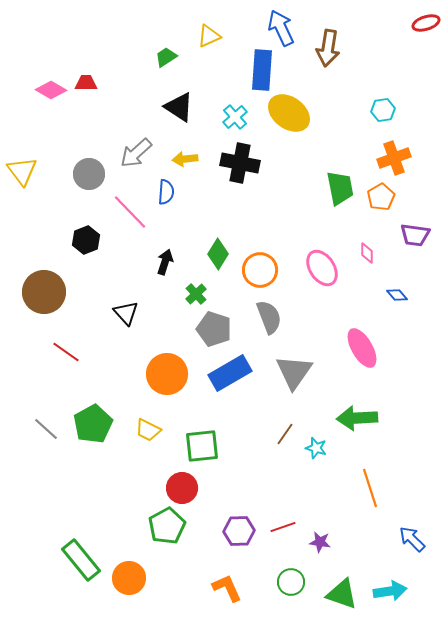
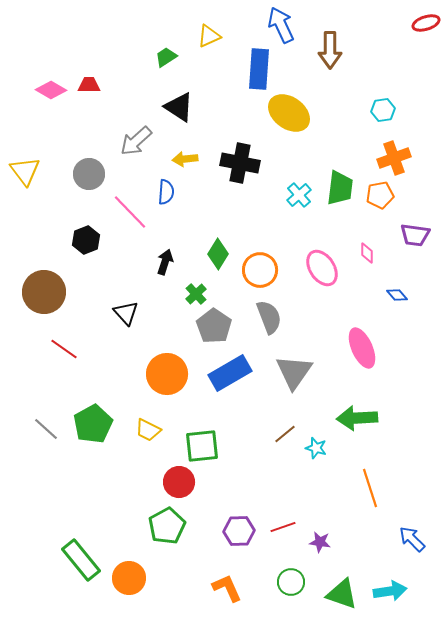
blue arrow at (281, 28): moved 3 px up
brown arrow at (328, 48): moved 2 px right, 2 px down; rotated 9 degrees counterclockwise
blue rectangle at (262, 70): moved 3 px left, 1 px up
red trapezoid at (86, 83): moved 3 px right, 2 px down
cyan cross at (235, 117): moved 64 px right, 78 px down
gray arrow at (136, 153): moved 12 px up
yellow triangle at (22, 171): moved 3 px right
green trapezoid at (340, 188): rotated 18 degrees clockwise
orange pentagon at (381, 197): moved 1 px left, 2 px up; rotated 20 degrees clockwise
gray pentagon at (214, 329): moved 3 px up; rotated 16 degrees clockwise
pink ellipse at (362, 348): rotated 6 degrees clockwise
red line at (66, 352): moved 2 px left, 3 px up
brown line at (285, 434): rotated 15 degrees clockwise
red circle at (182, 488): moved 3 px left, 6 px up
